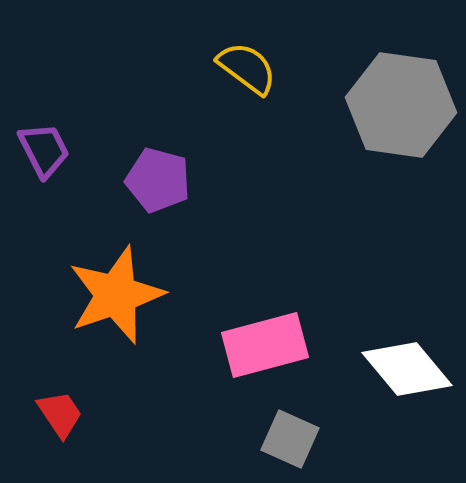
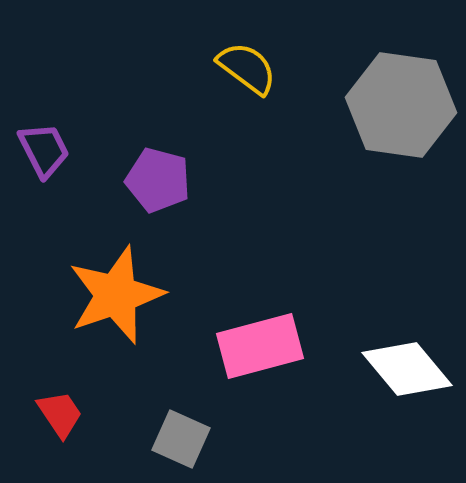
pink rectangle: moved 5 px left, 1 px down
gray square: moved 109 px left
